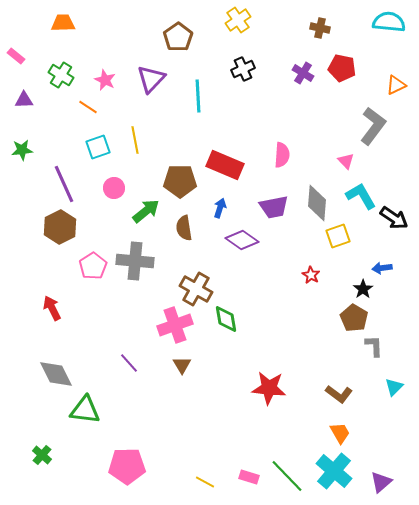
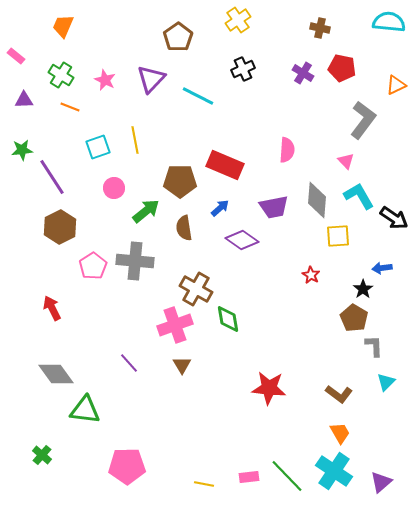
orange trapezoid at (63, 23): moved 3 px down; rotated 65 degrees counterclockwise
cyan line at (198, 96): rotated 60 degrees counterclockwise
orange line at (88, 107): moved 18 px left; rotated 12 degrees counterclockwise
gray L-shape at (373, 126): moved 10 px left, 6 px up
pink semicircle at (282, 155): moved 5 px right, 5 px up
purple line at (64, 184): moved 12 px left, 7 px up; rotated 9 degrees counterclockwise
cyan L-shape at (361, 196): moved 2 px left
gray diamond at (317, 203): moved 3 px up
blue arrow at (220, 208): rotated 30 degrees clockwise
yellow square at (338, 236): rotated 15 degrees clockwise
green diamond at (226, 319): moved 2 px right
gray diamond at (56, 374): rotated 9 degrees counterclockwise
cyan triangle at (394, 387): moved 8 px left, 5 px up
cyan cross at (334, 471): rotated 6 degrees counterclockwise
pink rectangle at (249, 477): rotated 24 degrees counterclockwise
yellow line at (205, 482): moved 1 px left, 2 px down; rotated 18 degrees counterclockwise
